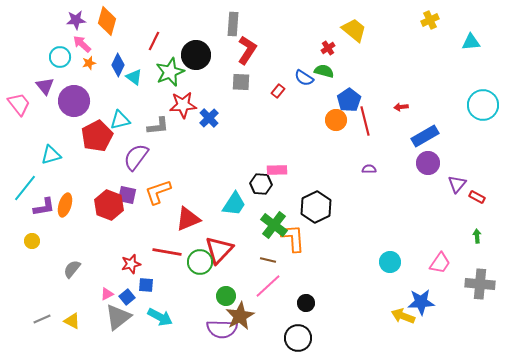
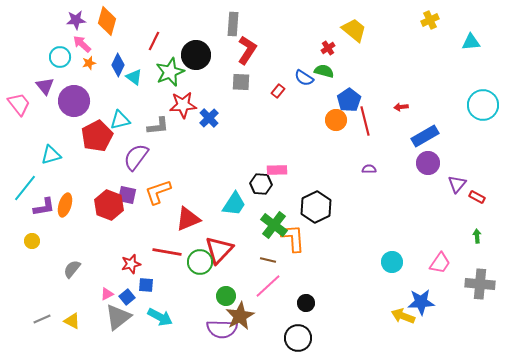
cyan circle at (390, 262): moved 2 px right
